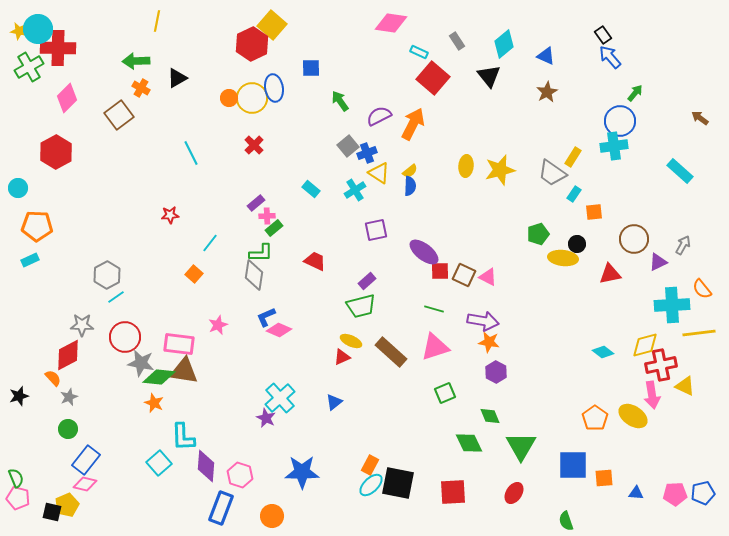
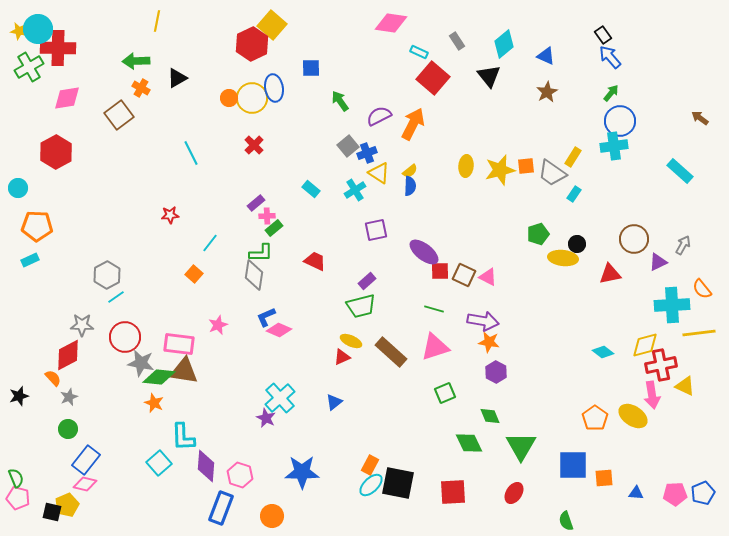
green arrow at (635, 93): moved 24 px left
pink diamond at (67, 98): rotated 36 degrees clockwise
orange square at (594, 212): moved 68 px left, 46 px up
blue pentagon at (703, 493): rotated 10 degrees counterclockwise
